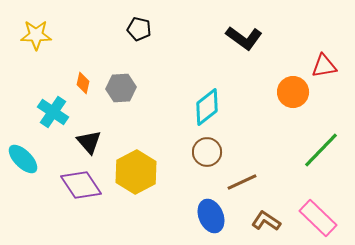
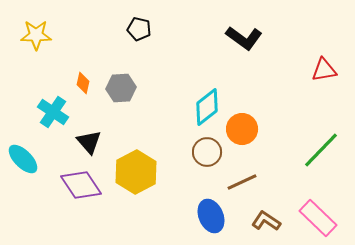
red triangle: moved 4 px down
orange circle: moved 51 px left, 37 px down
